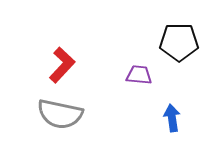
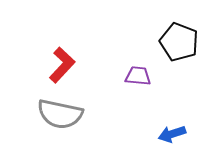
black pentagon: rotated 21 degrees clockwise
purple trapezoid: moved 1 px left, 1 px down
blue arrow: moved 16 px down; rotated 100 degrees counterclockwise
